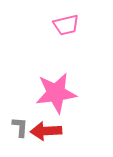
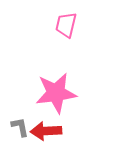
pink trapezoid: rotated 116 degrees clockwise
gray L-shape: rotated 15 degrees counterclockwise
